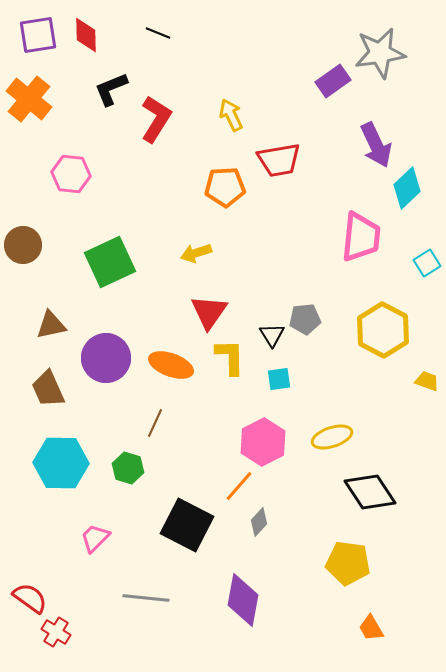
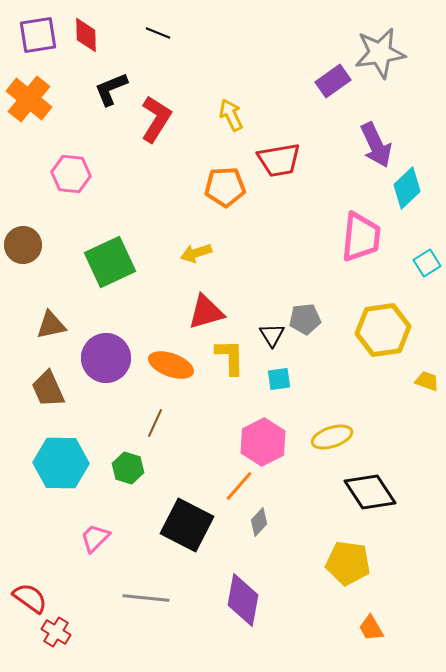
red triangle at (209, 312): moved 3 px left; rotated 39 degrees clockwise
yellow hexagon at (383, 330): rotated 24 degrees clockwise
